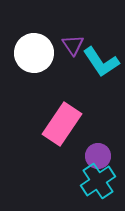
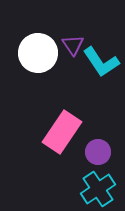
white circle: moved 4 px right
pink rectangle: moved 8 px down
purple circle: moved 4 px up
cyan cross: moved 8 px down
